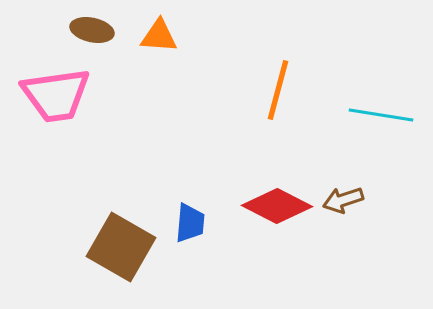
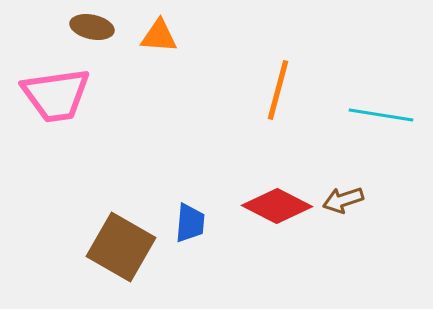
brown ellipse: moved 3 px up
